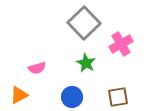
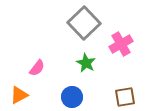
pink semicircle: rotated 36 degrees counterclockwise
brown square: moved 7 px right
